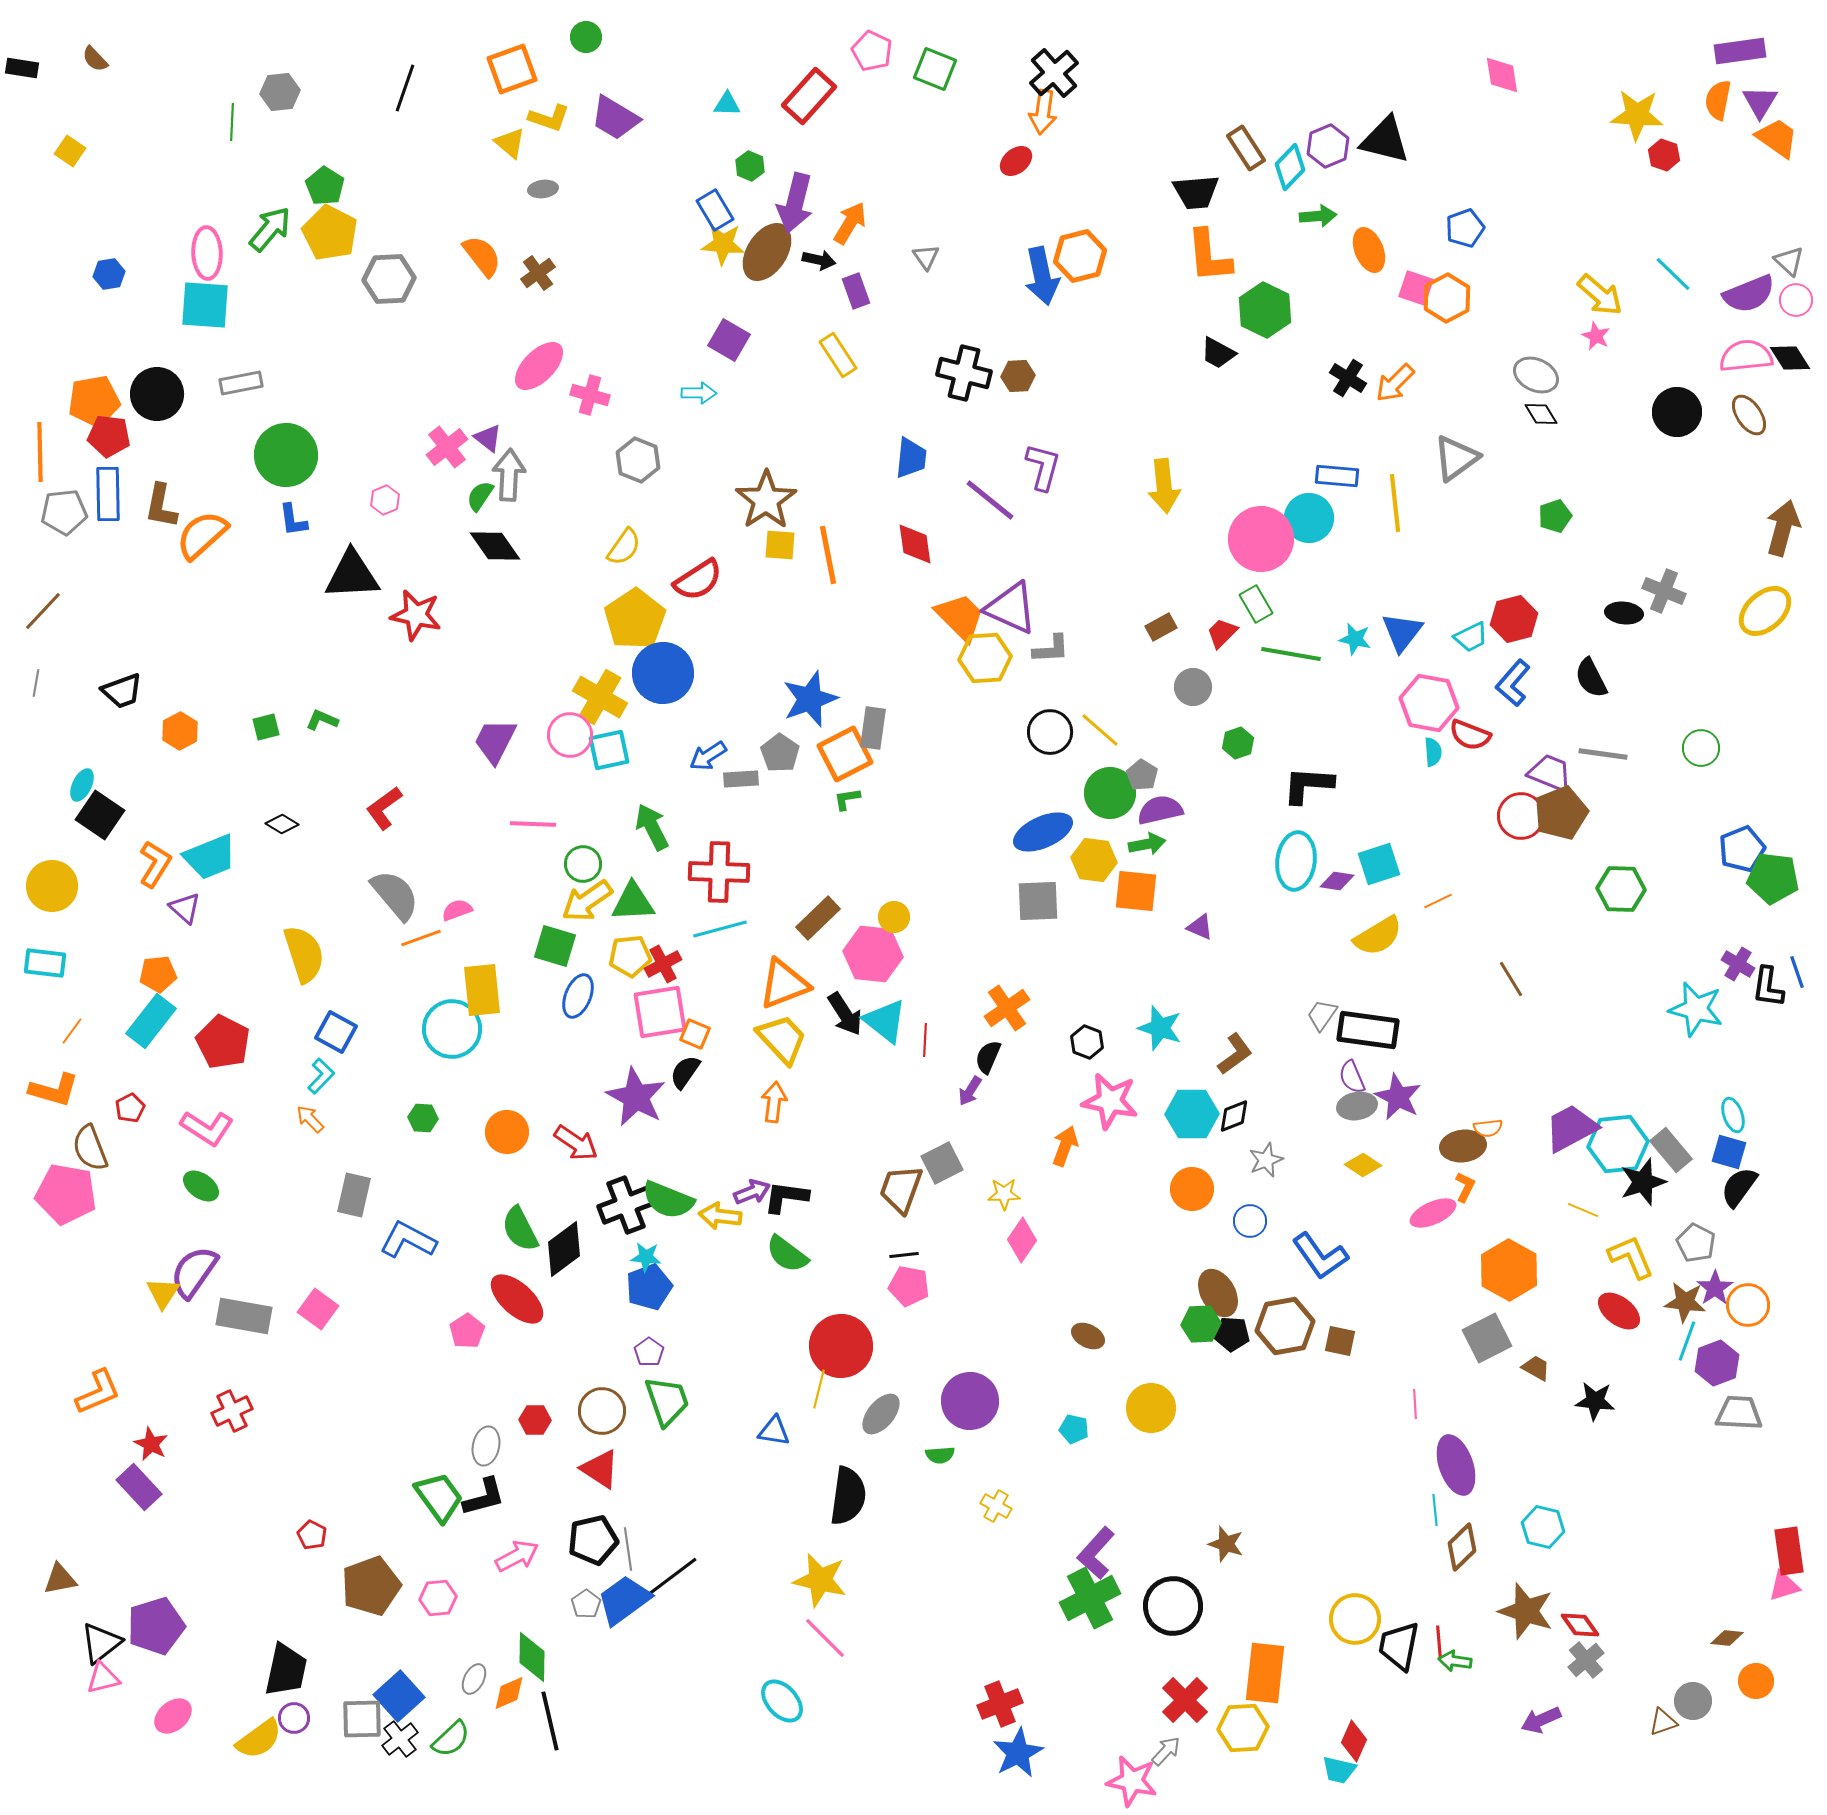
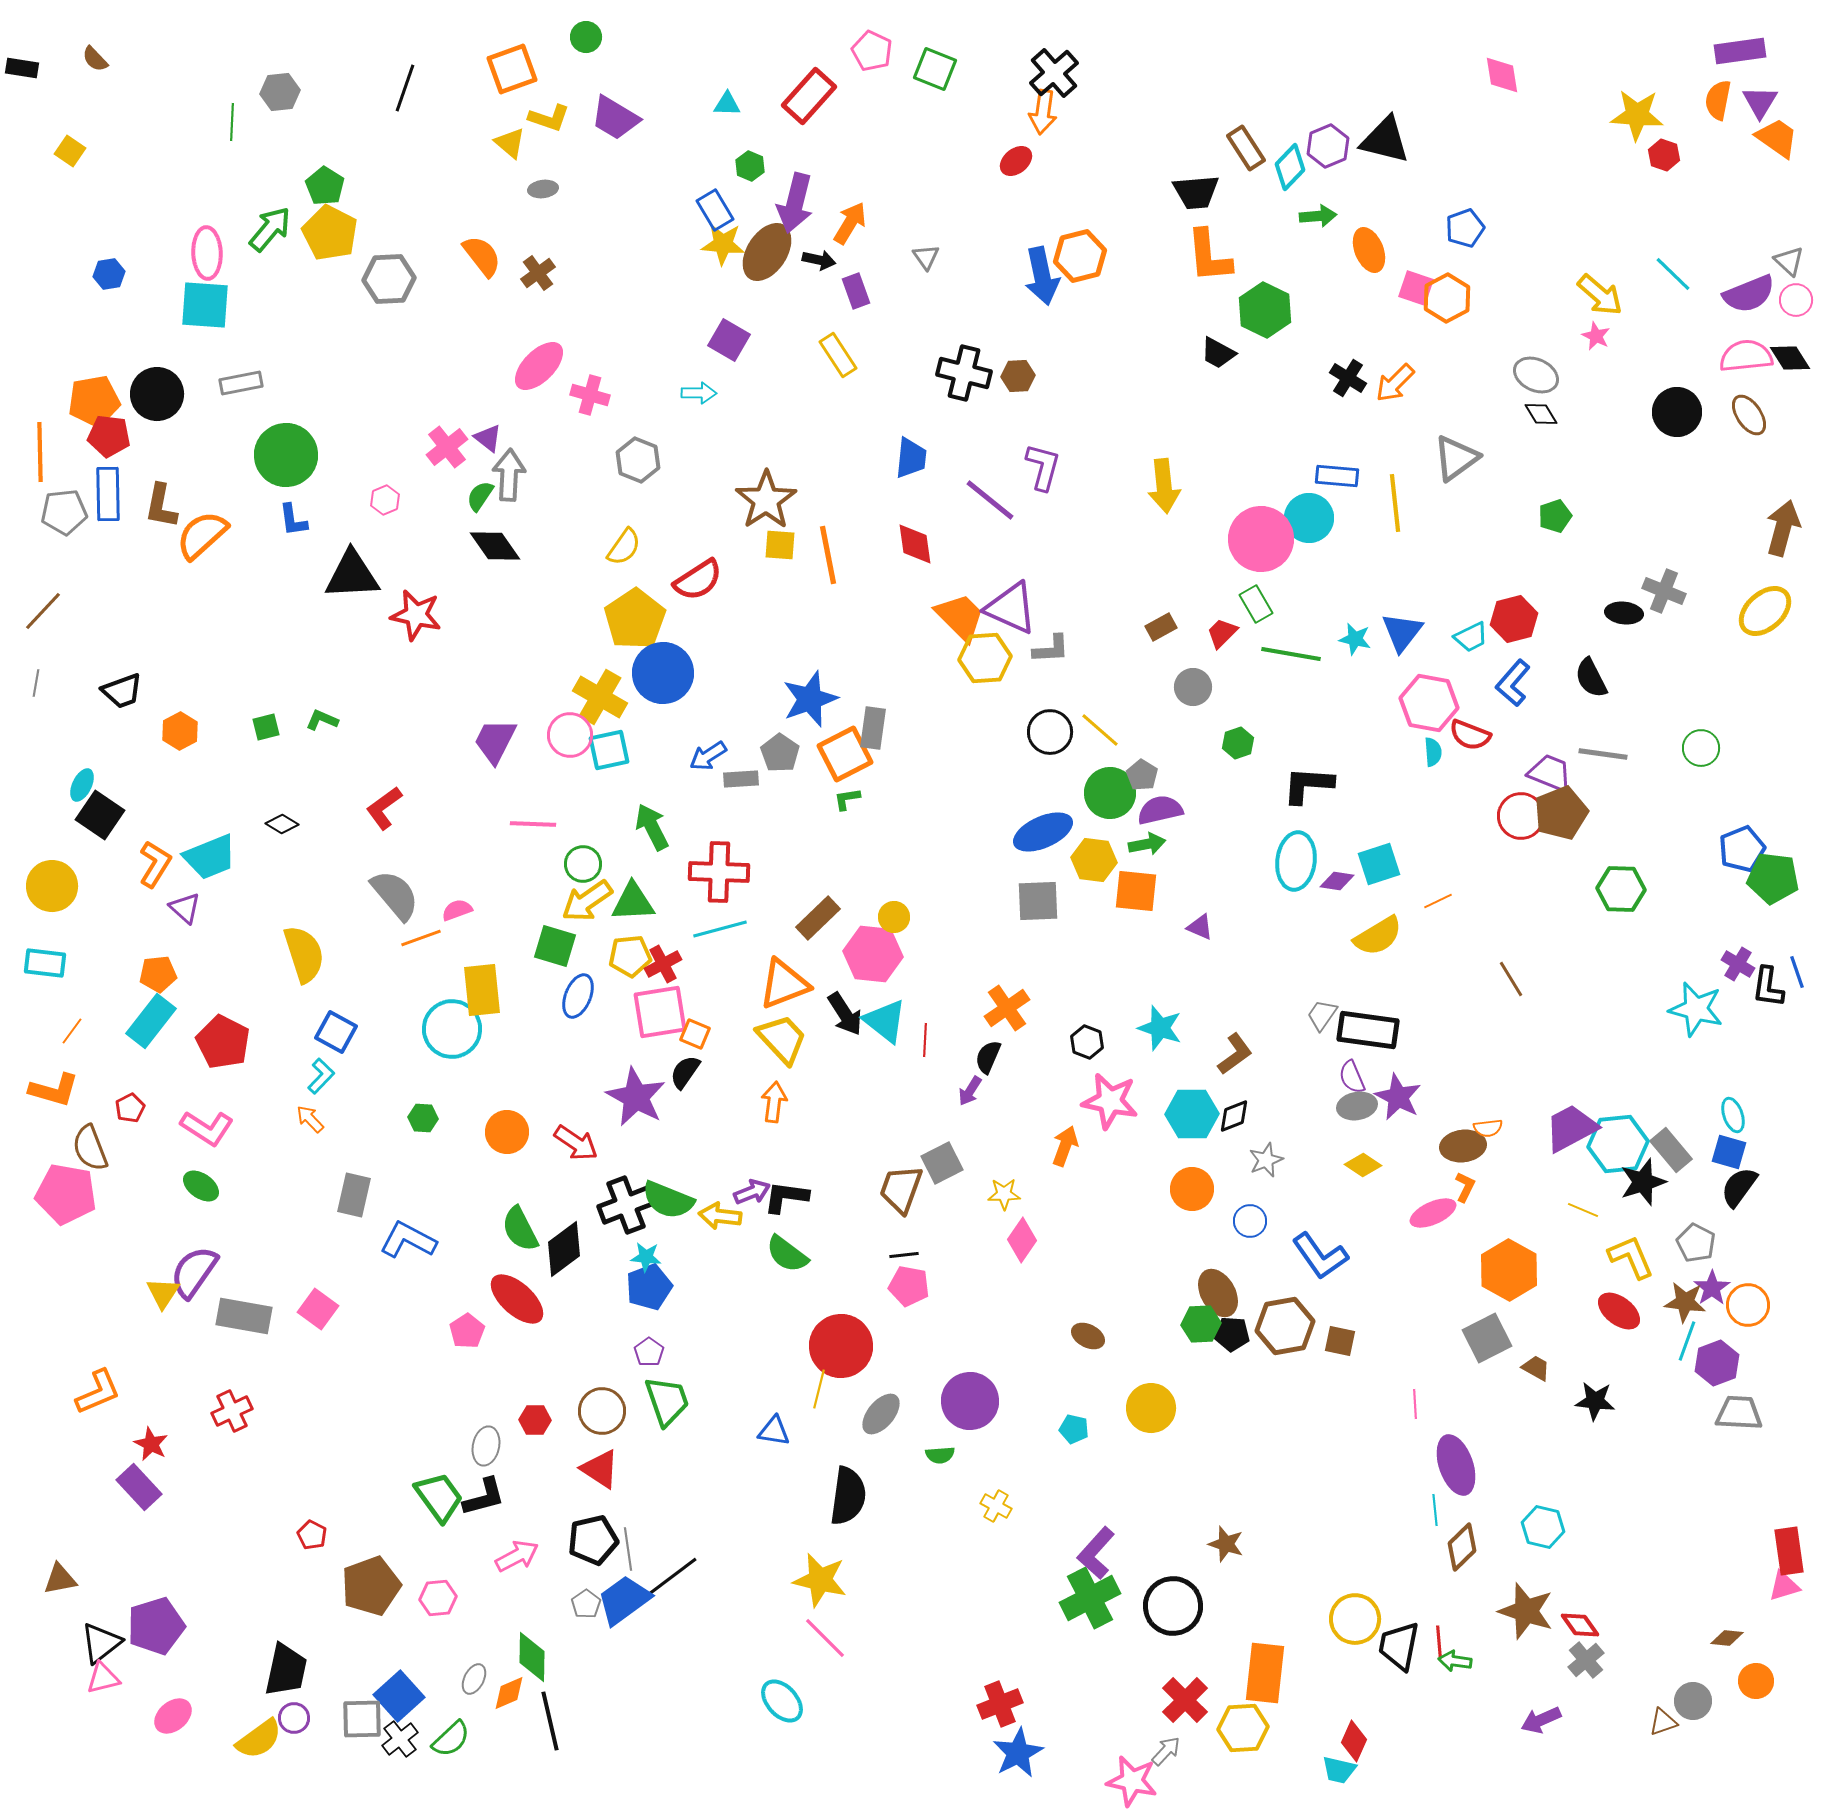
purple star at (1715, 1288): moved 3 px left
